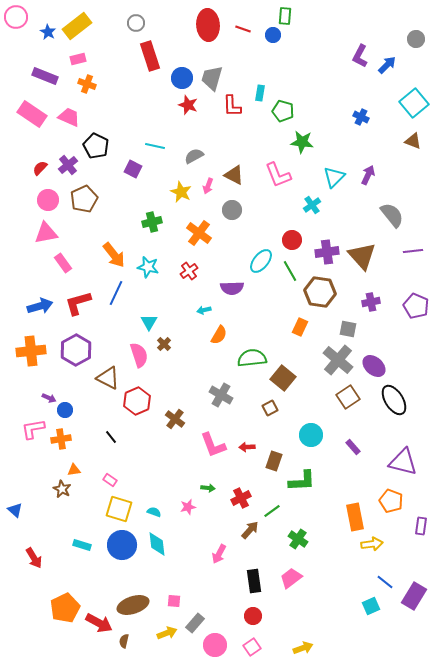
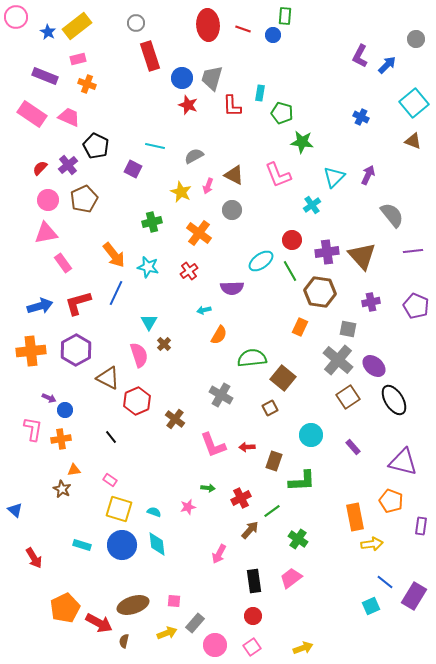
green pentagon at (283, 111): moved 1 px left, 2 px down
cyan ellipse at (261, 261): rotated 15 degrees clockwise
pink L-shape at (33, 429): rotated 110 degrees clockwise
